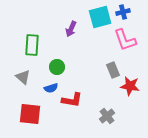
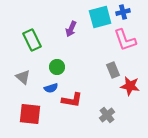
green rectangle: moved 5 px up; rotated 30 degrees counterclockwise
gray cross: moved 1 px up
